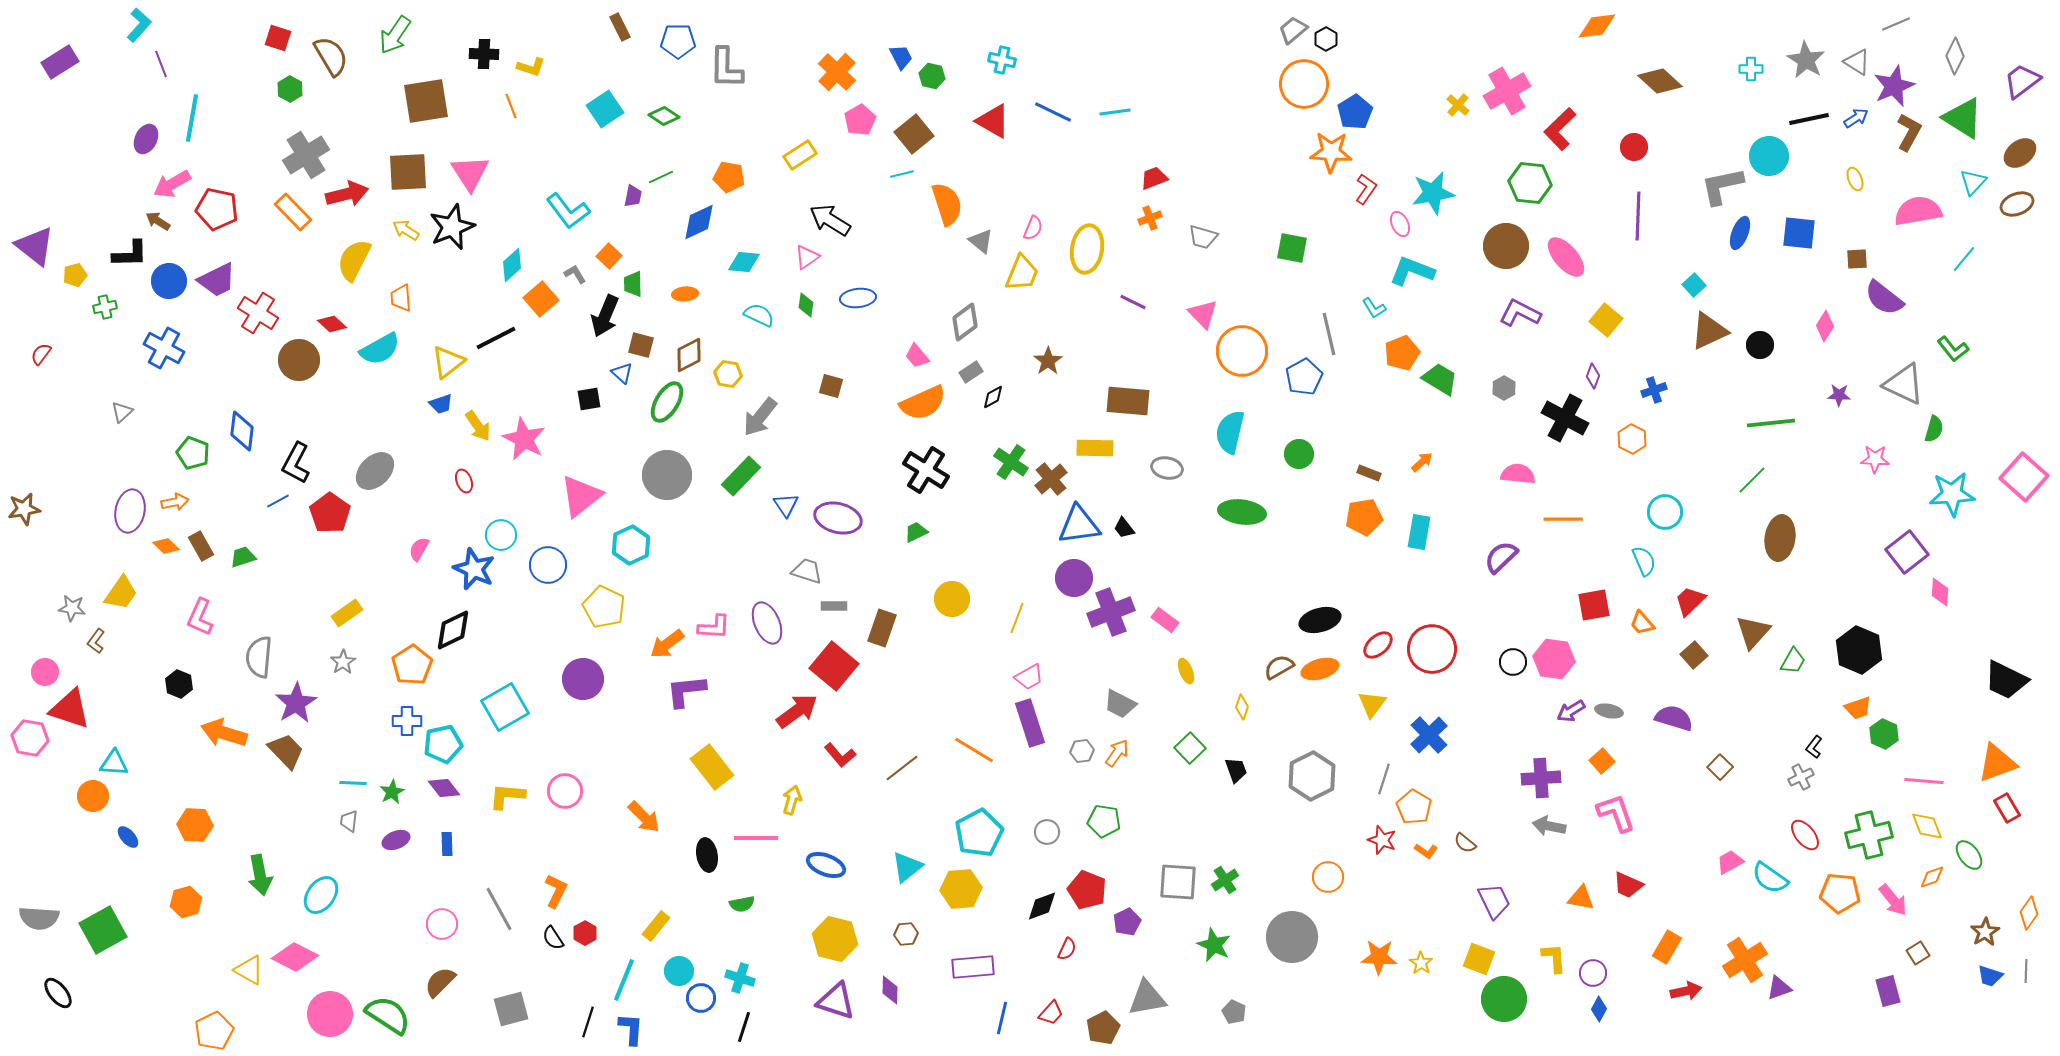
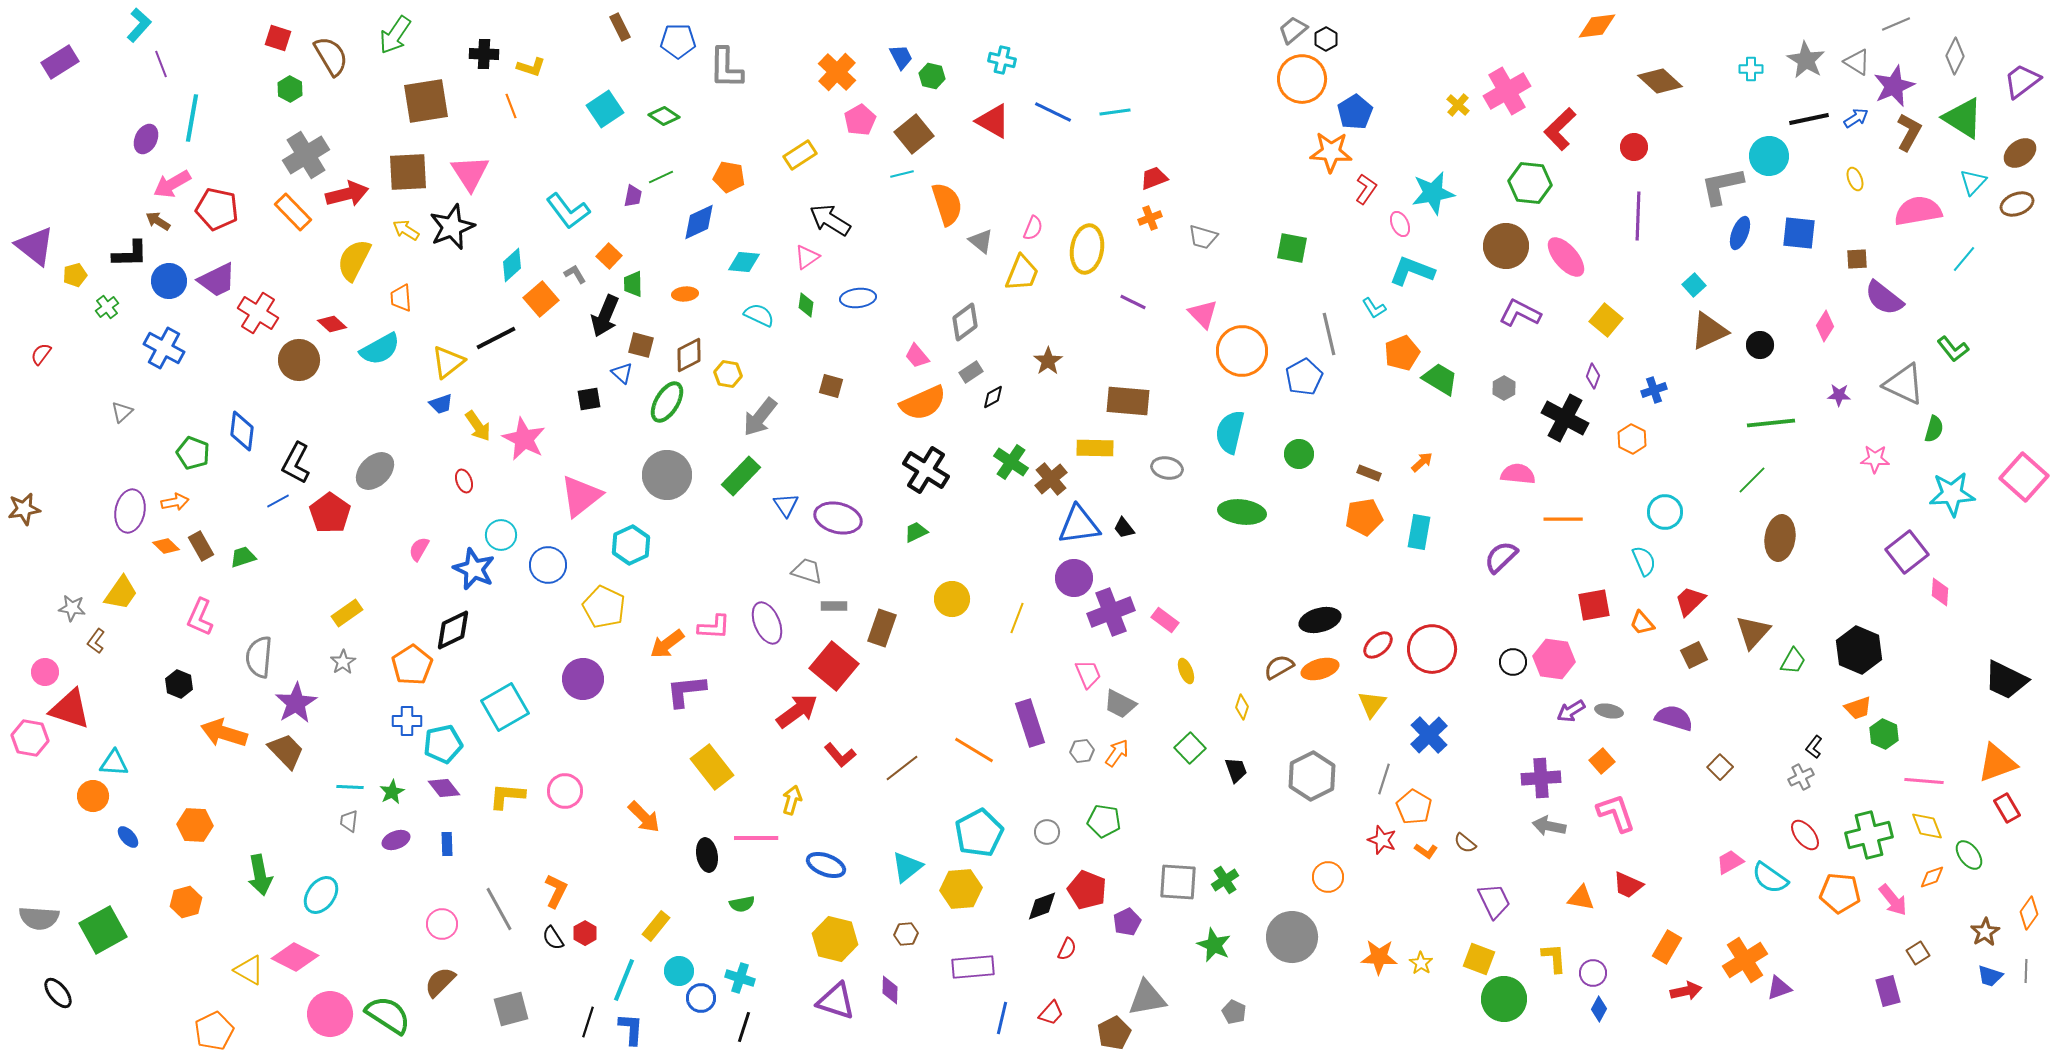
orange circle at (1304, 84): moved 2 px left, 5 px up
green cross at (105, 307): moved 2 px right; rotated 25 degrees counterclockwise
brown square at (1694, 655): rotated 16 degrees clockwise
pink trapezoid at (1029, 677): moved 59 px right, 3 px up; rotated 84 degrees counterclockwise
cyan line at (353, 783): moved 3 px left, 4 px down
brown pentagon at (1103, 1028): moved 11 px right, 5 px down
